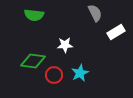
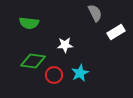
green semicircle: moved 5 px left, 8 px down
